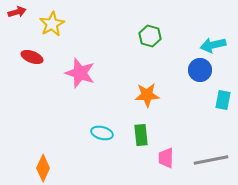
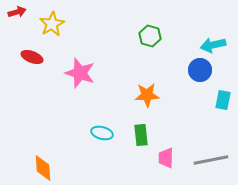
orange diamond: rotated 28 degrees counterclockwise
